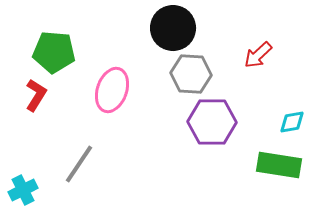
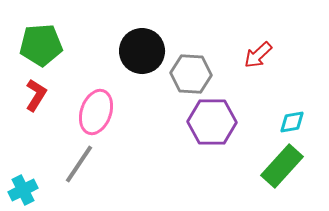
black circle: moved 31 px left, 23 px down
green pentagon: moved 13 px left, 7 px up; rotated 9 degrees counterclockwise
pink ellipse: moved 16 px left, 22 px down
green rectangle: moved 3 px right, 1 px down; rotated 57 degrees counterclockwise
